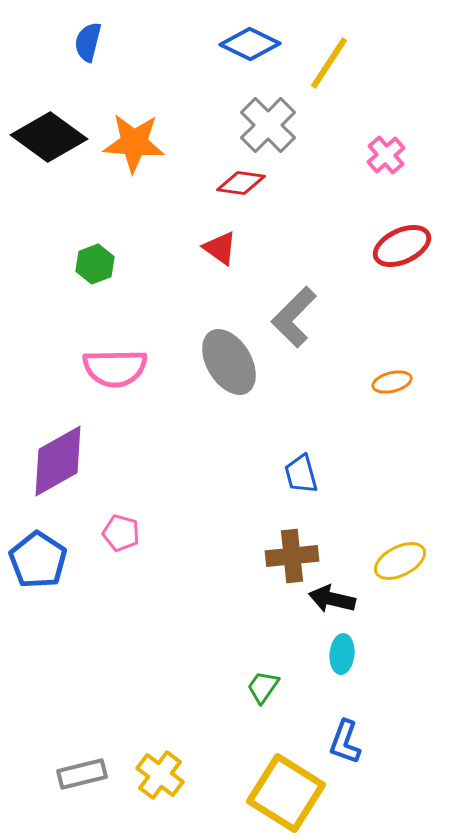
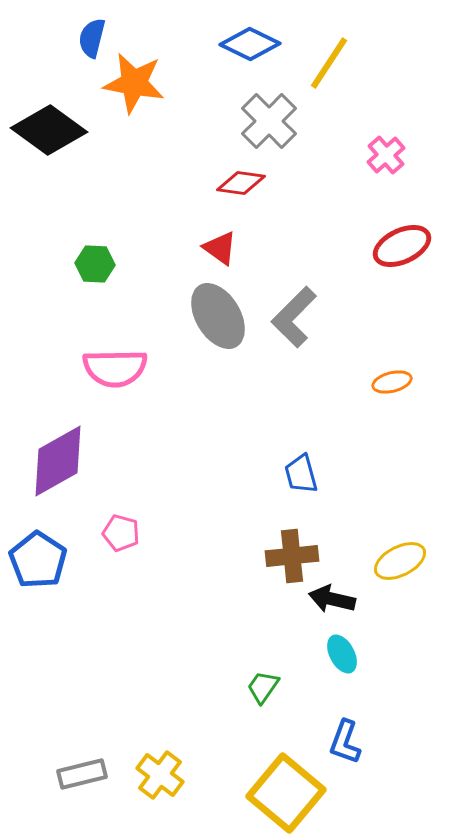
blue semicircle: moved 4 px right, 4 px up
gray cross: moved 1 px right, 4 px up
black diamond: moved 7 px up
orange star: moved 60 px up; rotated 6 degrees clockwise
green hexagon: rotated 24 degrees clockwise
gray ellipse: moved 11 px left, 46 px up
cyan ellipse: rotated 33 degrees counterclockwise
yellow square: rotated 8 degrees clockwise
